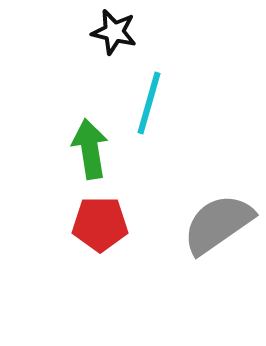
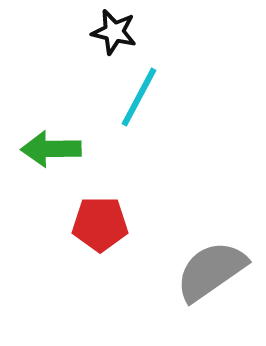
cyan line: moved 10 px left, 6 px up; rotated 12 degrees clockwise
green arrow: moved 39 px left; rotated 82 degrees counterclockwise
gray semicircle: moved 7 px left, 47 px down
